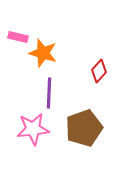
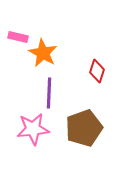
orange star: rotated 12 degrees clockwise
red diamond: moved 2 px left; rotated 25 degrees counterclockwise
